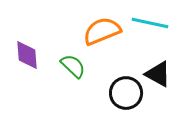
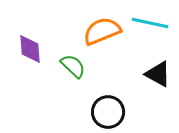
purple diamond: moved 3 px right, 6 px up
black circle: moved 18 px left, 19 px down
